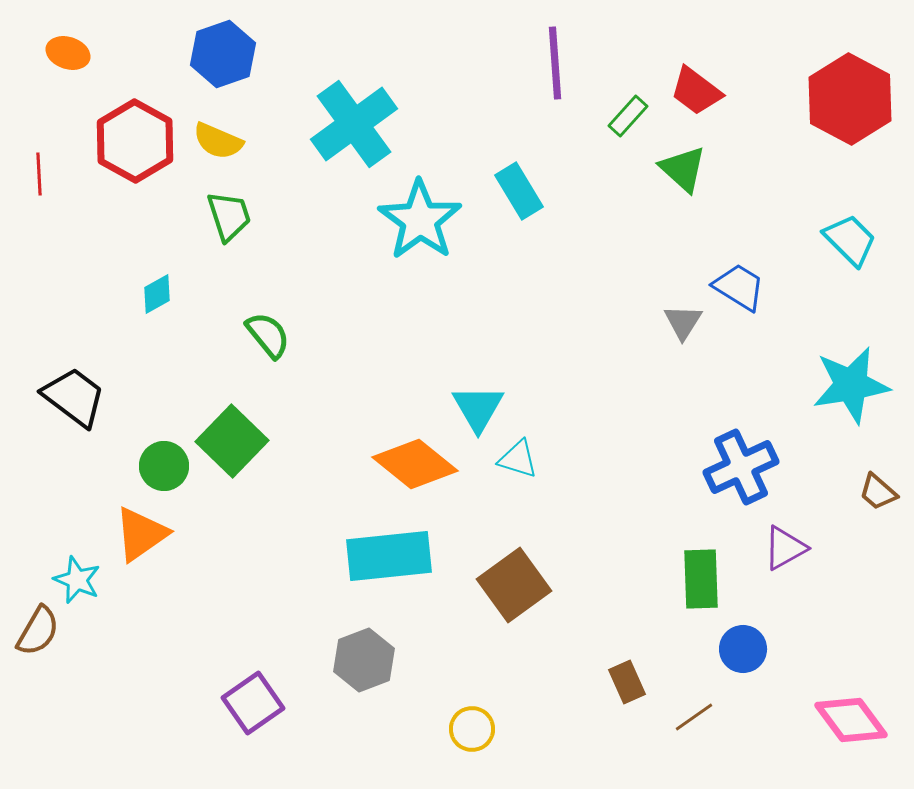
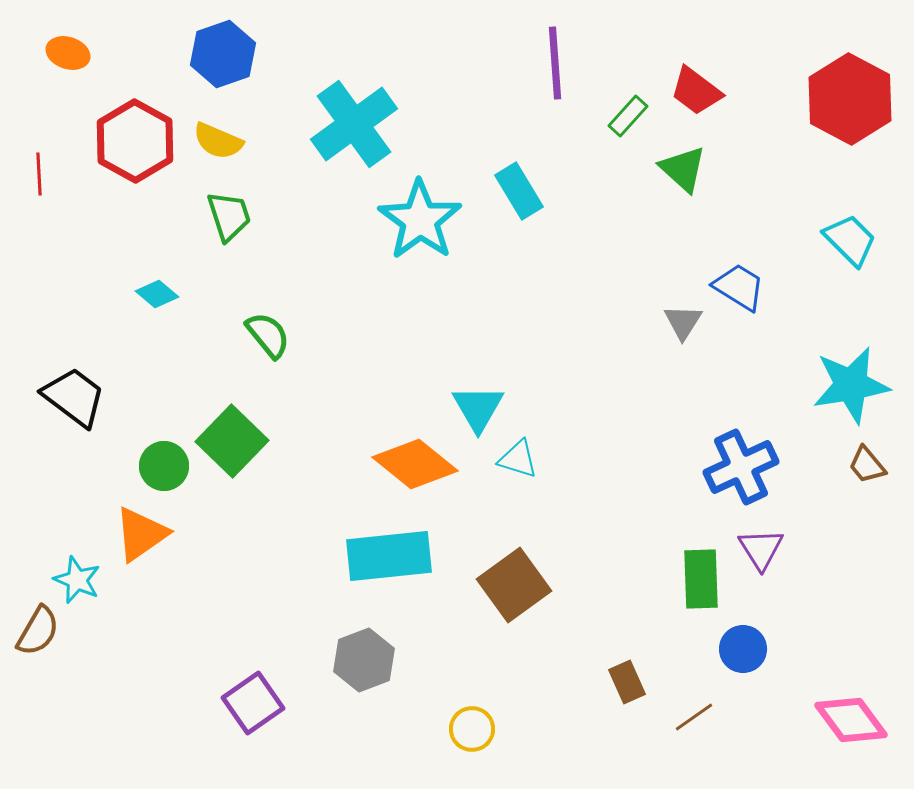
cyan diamond at (157, 294): rotated 69 degrees clockwise
brown trapezoid at (878, 492): moved 11 px left, 27 px up; rotated 9 degrees clockwise
purple triangle at (785, 548): moved 24 px left, 1 px down; rotated 33 degrees counterclockwise
